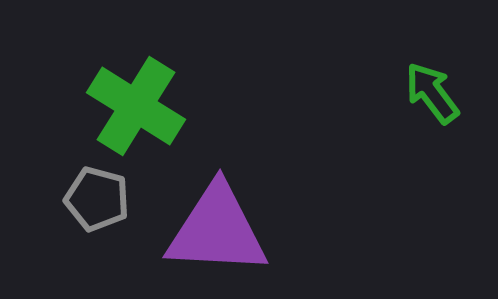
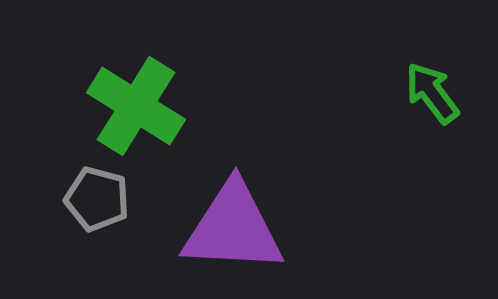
purple triangle: moved 16 px right, 2 px up
